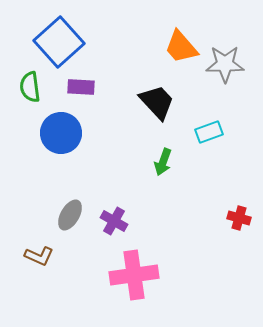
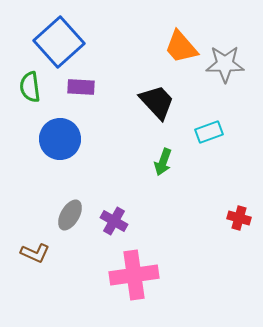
blue circle: moved 1 px left, 6 px down
brown L-shape: moved 4 px left, 3 px up
